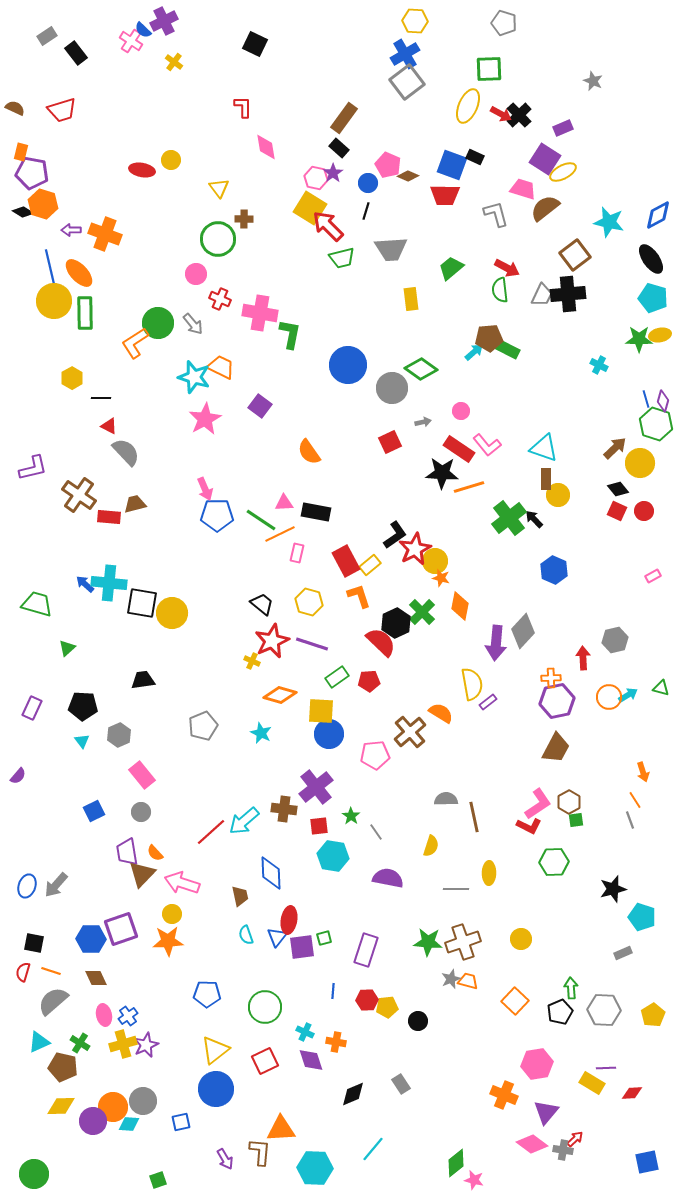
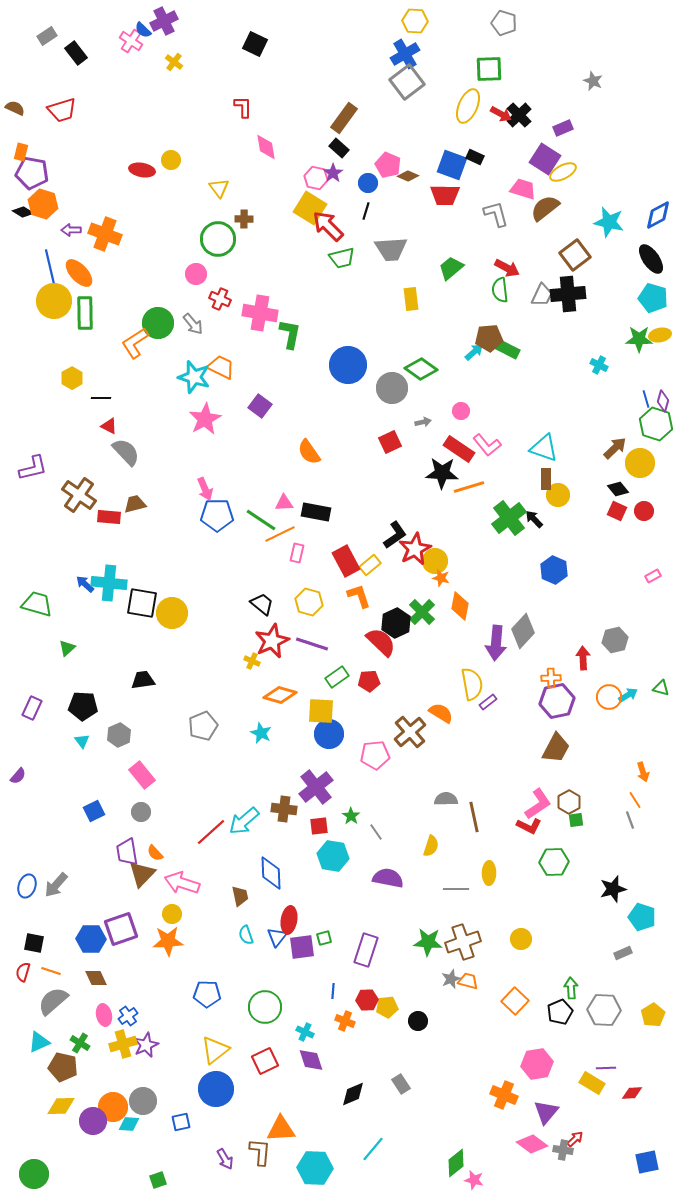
orange cross at (336, 1042): moved 9 px right, 21 px up; rotated 12 degrees clockwise
